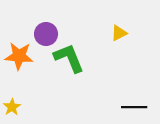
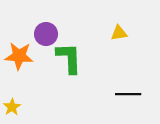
yellow triangle: rotated 18 degrees clockwise
green L-shape: rotated 20 degrees clockwise
black line: moved 6 px left, 13 px up
